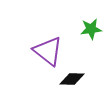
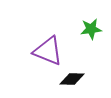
purple triangle: rotated 16 degrees counterclockwise
